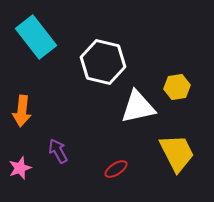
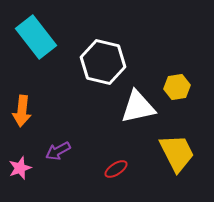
purple arrow: rotated 90 degrees counterclockwise
